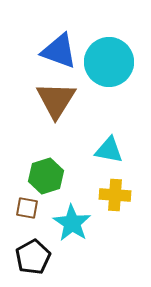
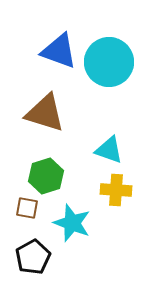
brown triangle: moved 11 px left, 13 px down; rotated 45 degrees counterclockwise
cyan triangle: rotated 8 degrees clockwise
yellow cross: moved 1 px right, 5 px up
cyan star: rotated 12 degrees counterclockwise
